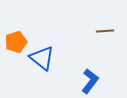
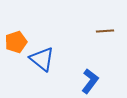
blue triangle: moved 1 px down
